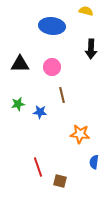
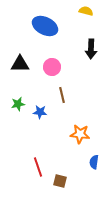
blue ellipse: moved 7 px left; rotated 20 degrees clockwise
